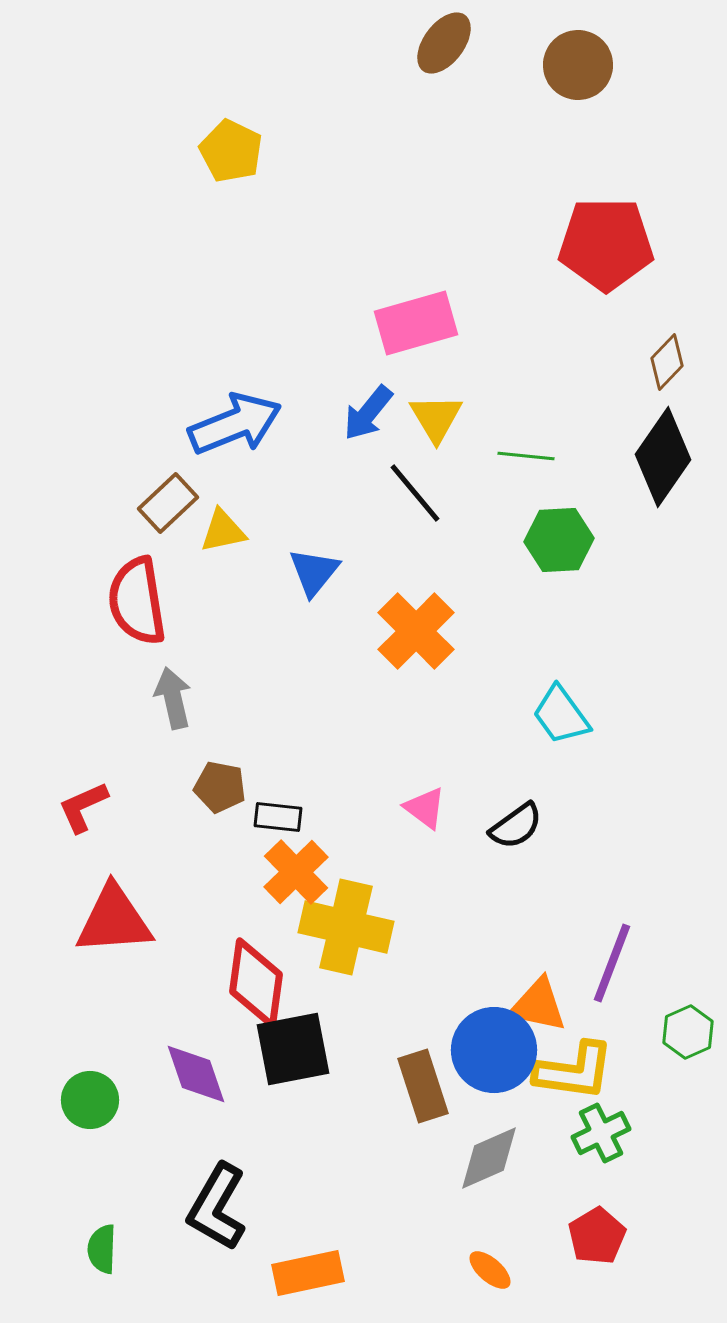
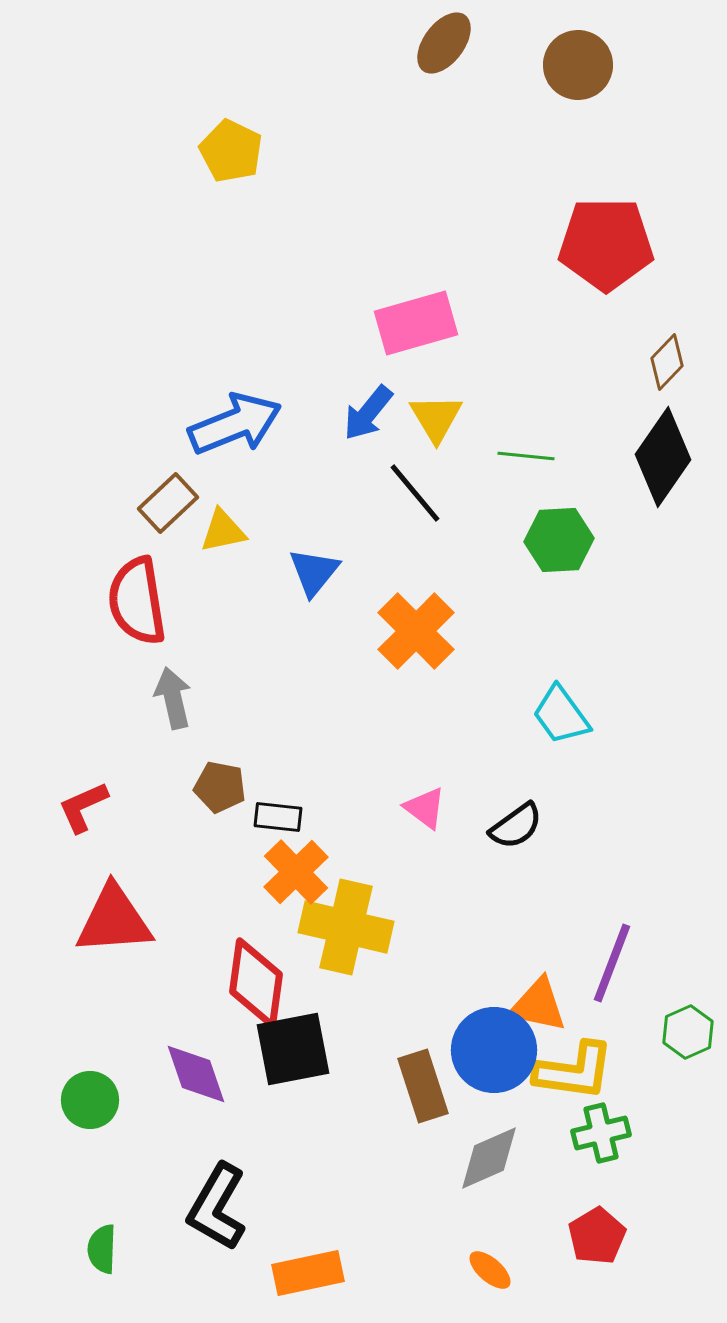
green cross at (601, 1133): rotated 12 degrees clockwise
